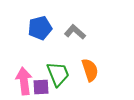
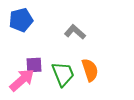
blue pentagon: moved 19 px left, 8 px up
green trapezoid: moved 5 px right
pink arrow: moved 2 px left, 1 px up; rotated 56 degrees clockwise
purple square: moved 7 px left, 22 px up
